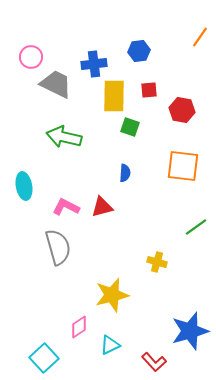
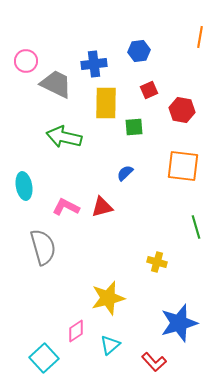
orange line: rotated 25 degrees counterclockwise
pink circle: moved 5 px left, 4 px down
red square: rotated 18 degrees counterclockwise
yellow rectangle: moved 8 px left, 7 px down
green square: moved 4 px right; rotated 24 degrees counterclockwise
blue semicircle: rotated 138 degrees counterclockwise
green line: rotated 70 degrees counterclockwise
gray semicircle: moved 15 px left
yellow star: moved 4 px left, 3 px down
pink diamond: moved 3 px left, 4 px down
blue star: moved 11 px left, 8 px up
cyan triangle: rotated 15 degrees counterclockwise
